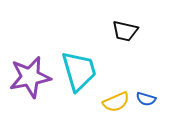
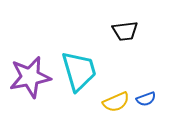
black trapezoid: rotated 20 degrees counterclockwise
blue semicircle: rotated 36 degrees counterclockwise
